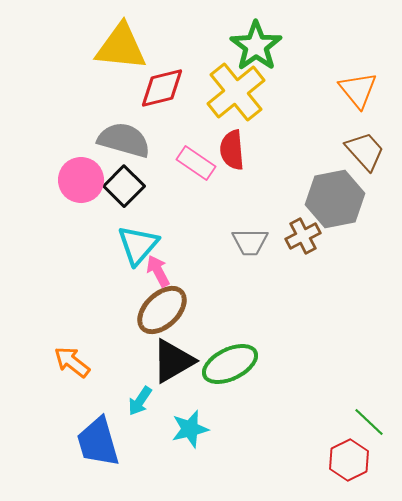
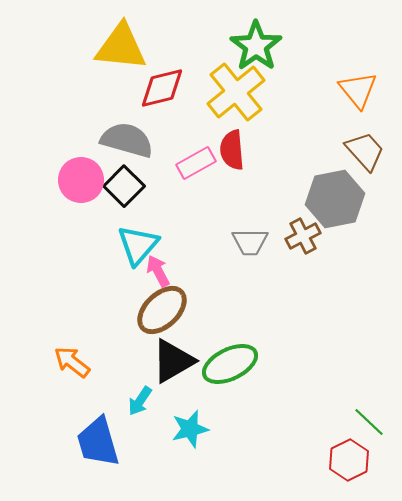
gray semicircle: moved 3 px right
pink rectangle: rotated 63 degrees counterclockwise
